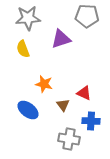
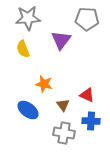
gray pentagon: moved 3 px down
purple triangle: moved 1 px down; rotated 35 degrees counterclockwise
red triangle: moved 3 px right, 2 px down
gray cross: moved 5 px left, 6 px up
